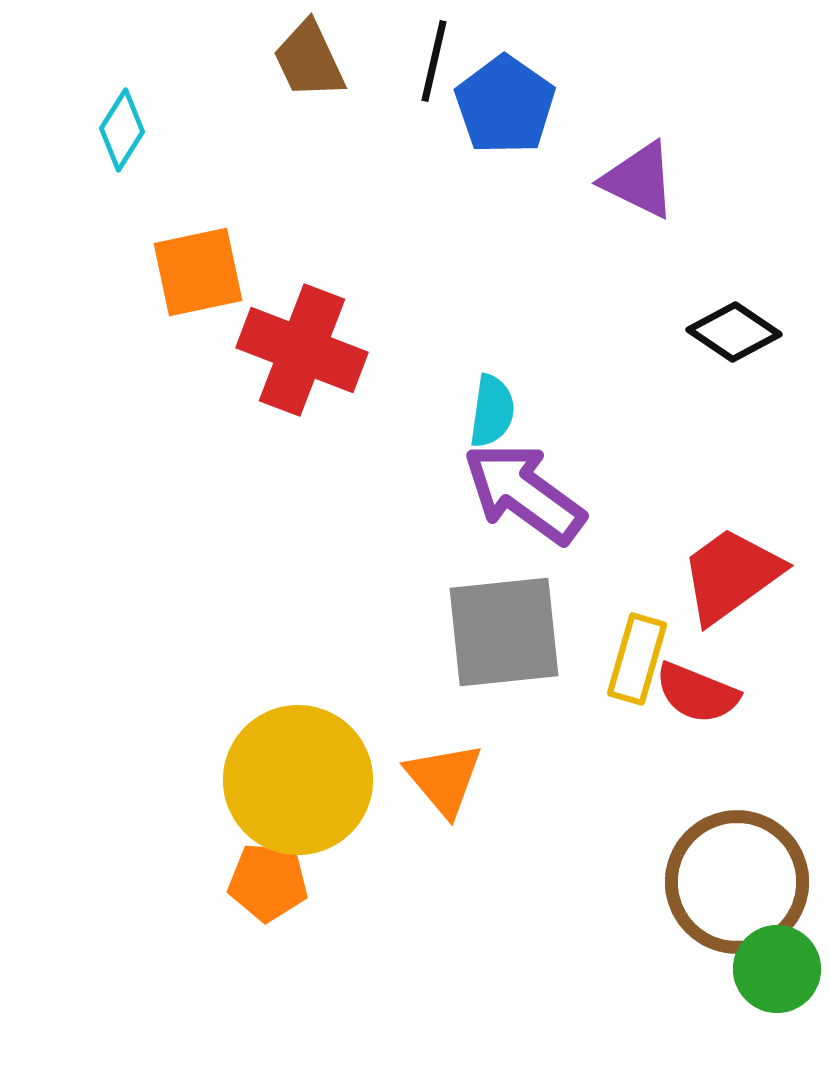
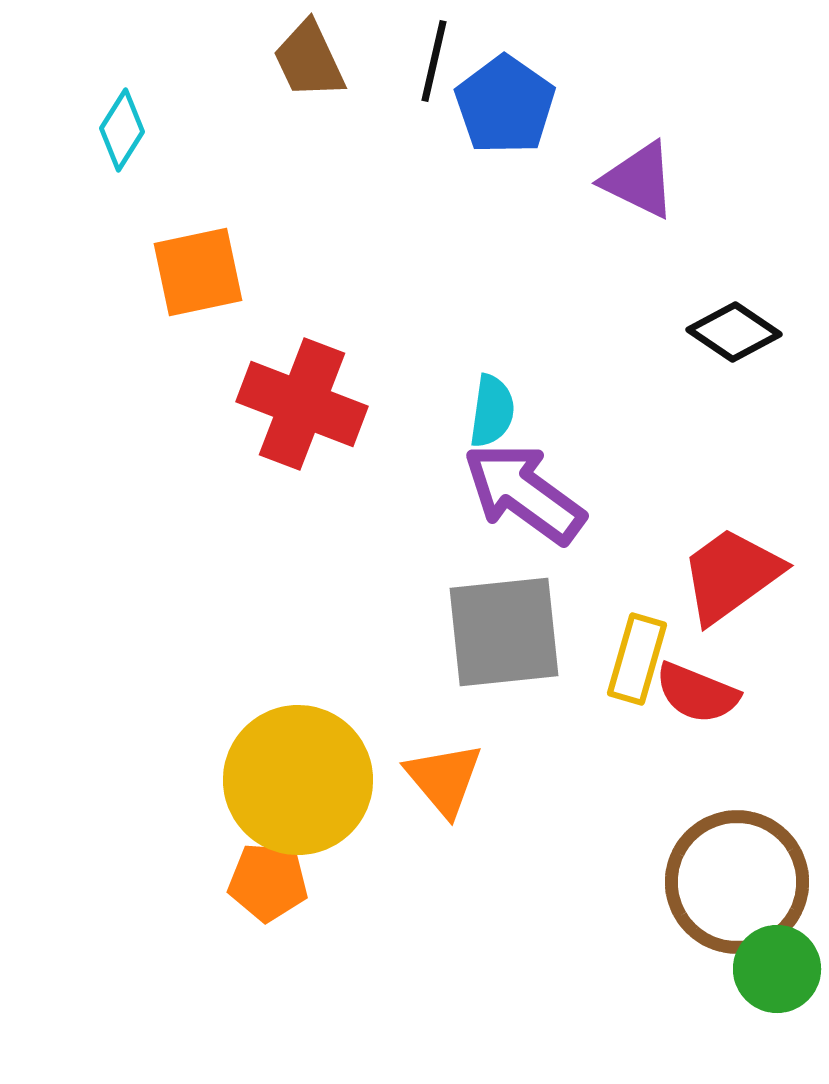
red cross: moved 54 px down
